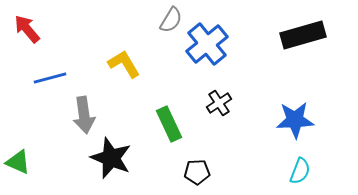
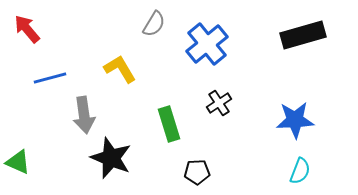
gray semicircle: moved 17 px left, 4 px down
yellow L-shape: moved 4 px left, 5 px down
green rectangle: rotated 8 degrees clockwise
